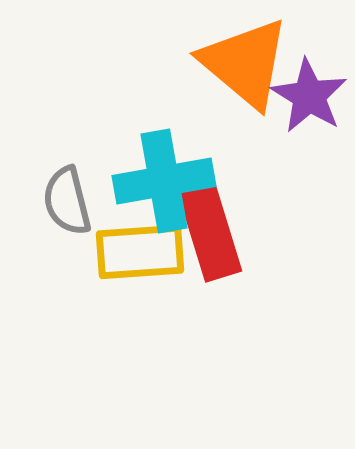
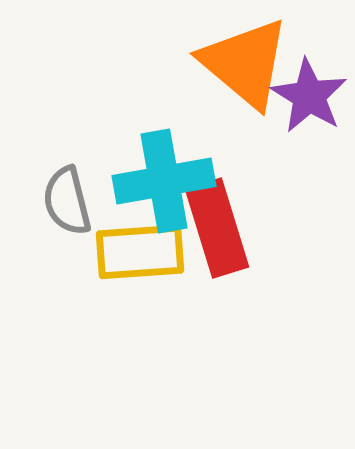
red rectangle: moved 7 px right, 4 px up
